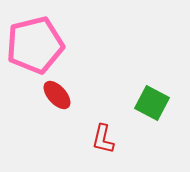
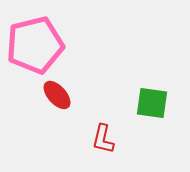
green square: rotated 20 degrees counterclockwise
